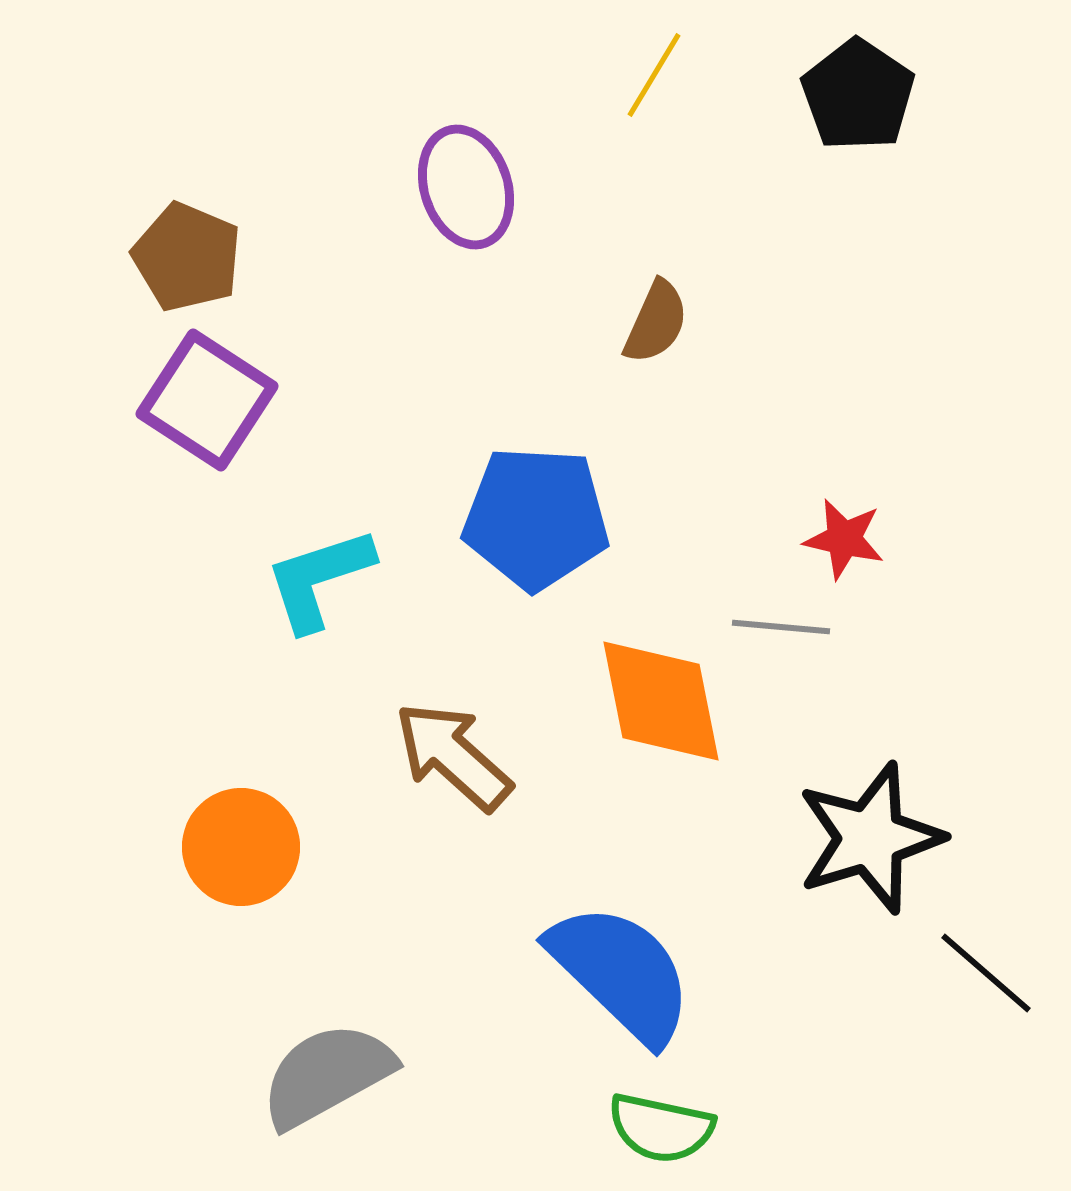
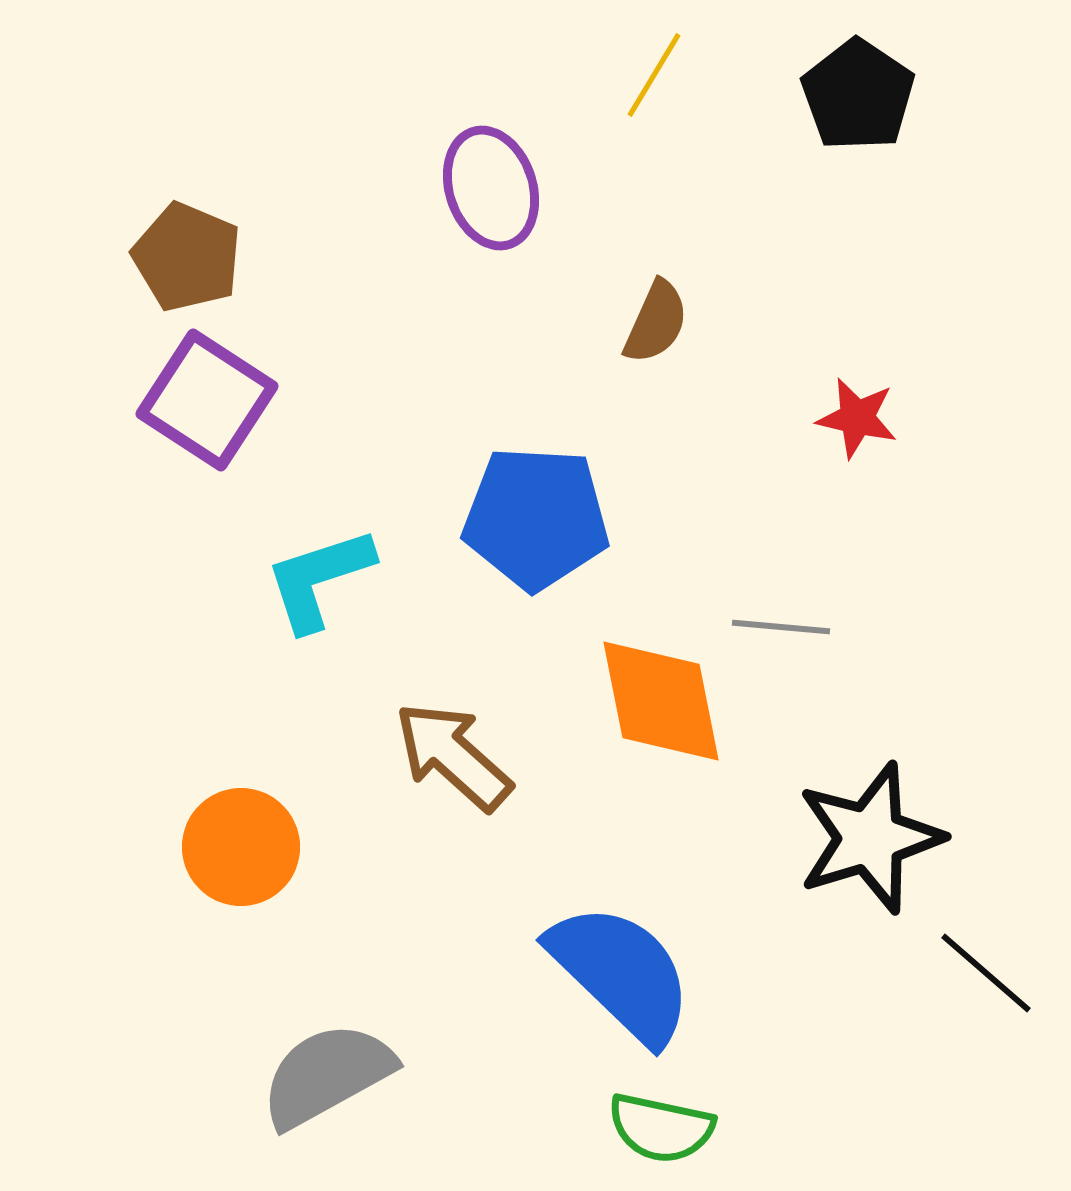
purple ellipse: moved 25 px right, 1 px down
red star: moved 13 px right, 121 px up
